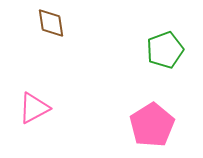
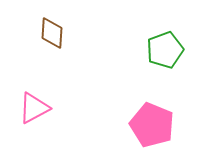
brown diamond: moved 1 px right, 10 px down; rotated 12 degrees clockwise
pink pentagon: rotated 18 degrees counterclockwise
